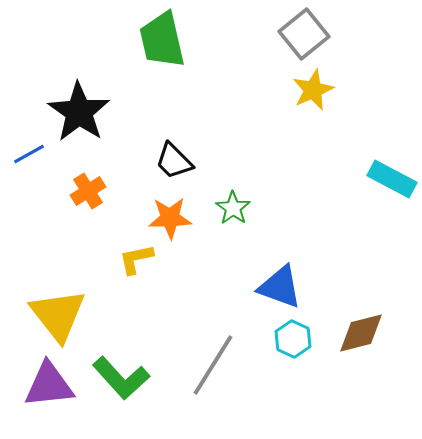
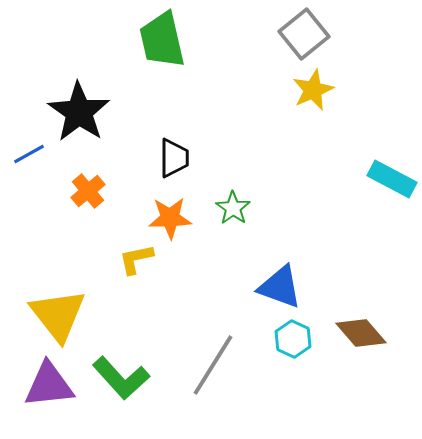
black trapezoid: moved 3 px up; rotated 135 degrees counterclockwise
orange cross: rotated 8 degrees counterclockwise
brown diamond: rotated 63 degrees clockwise
